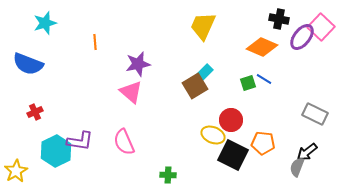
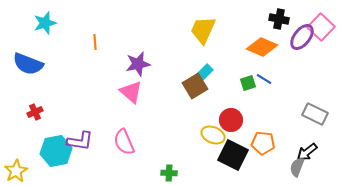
yellow trapezoid: moved 4 px down
cyan hexagon: rotated 16 degrees clockwise
green cross: moved 1 px right, 2 px up
